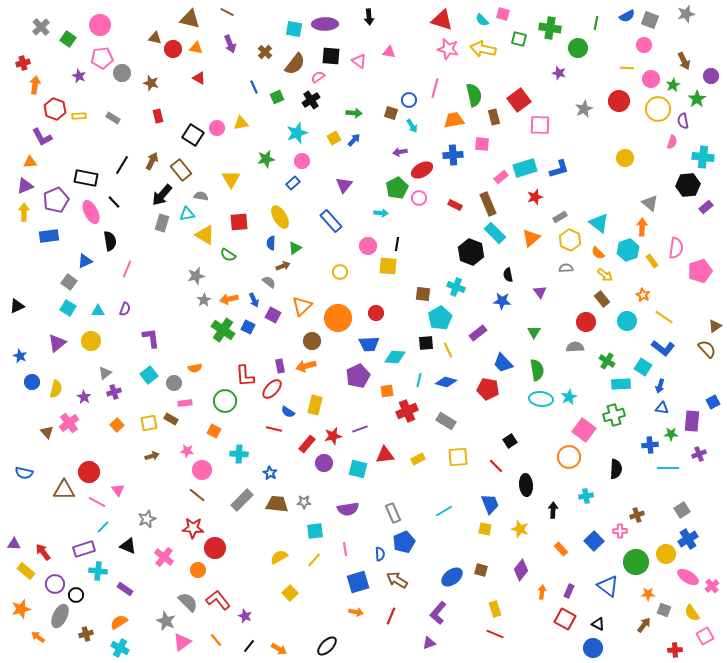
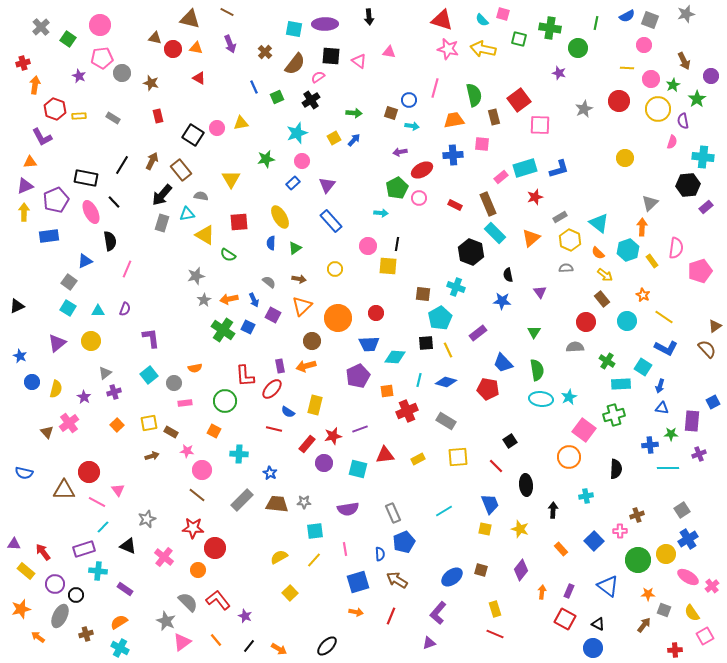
cyan arrow at (412, 126): rotated 48 degrees counterclockwise
purple triangle at (344, 185): moved 17 px left
gray triangle at (650, 203): rotated 36 degrees clockwise
brown arrow at (283, 266): moved 16 px right, 13 px down; rotated 32 degrees clockwise
yellow circle at (340, 272): moved 5 px left, 3 px up
blue L-shape at (663, 348): moved 3 px right; rotated 10 degrees counterclockwise
brown rectangle at (171, 419): moved 13 px down
green circle at (636, 562): moved 2 px right, 2 px up
